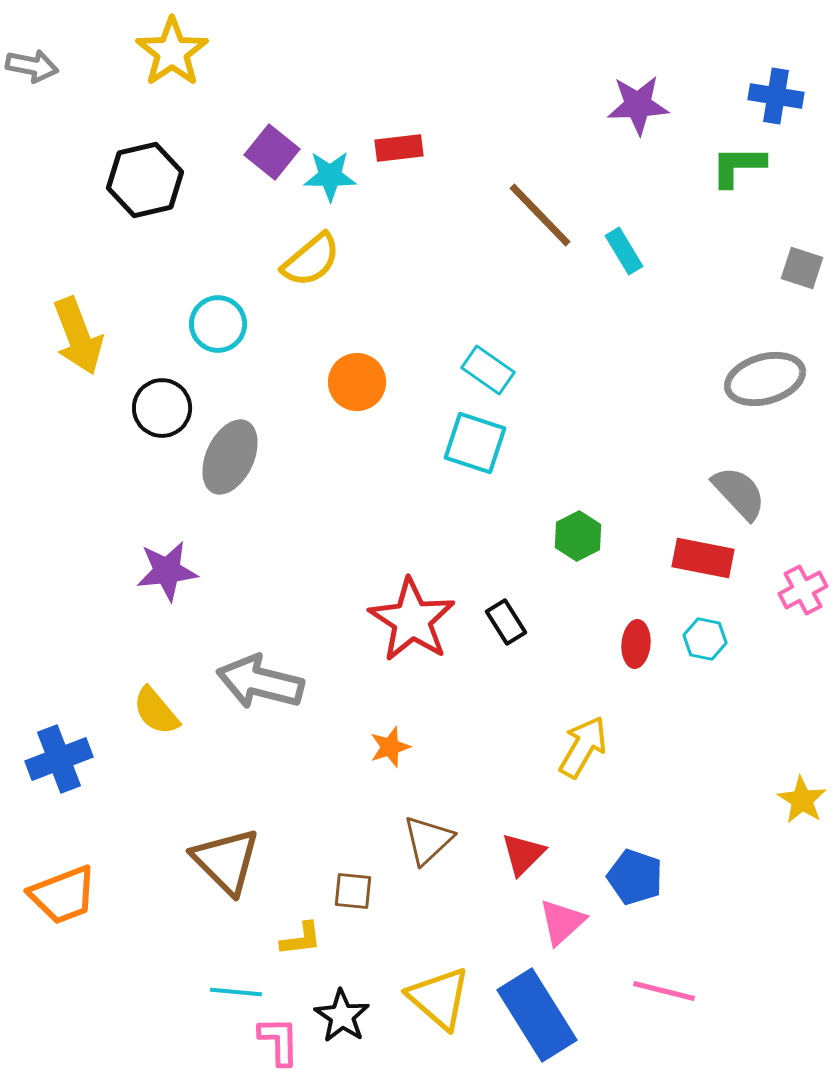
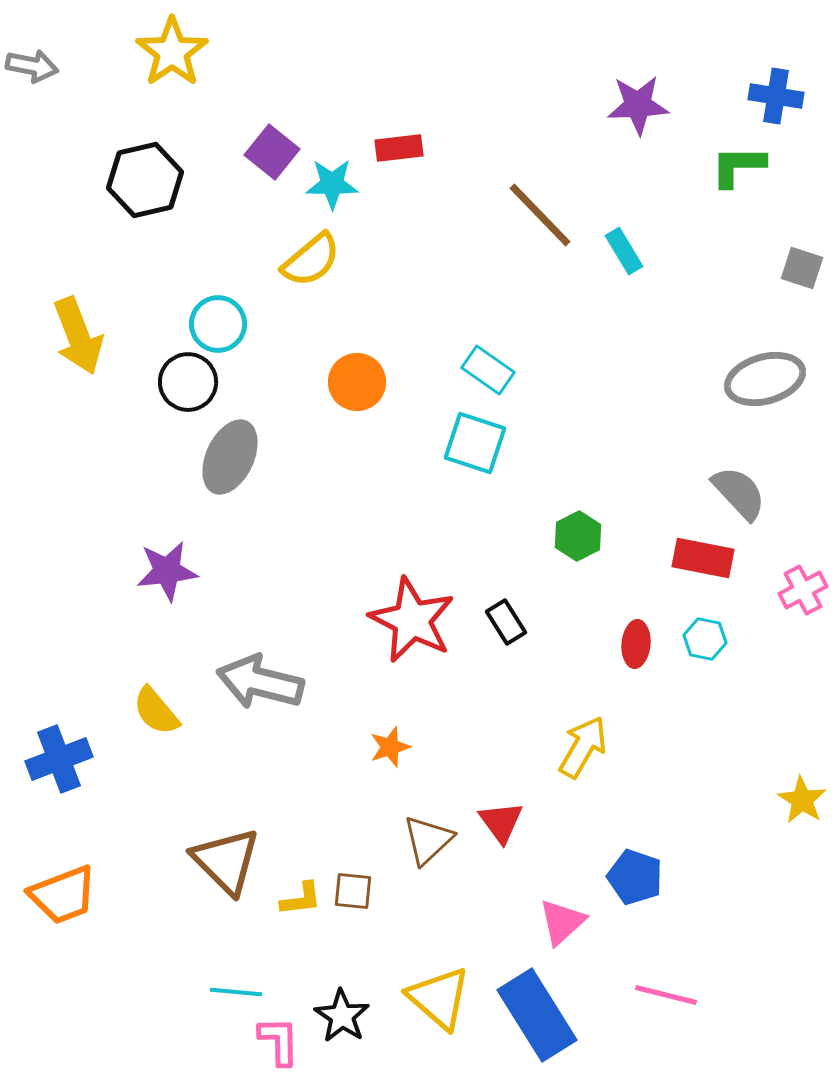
cyan star at (330, 176): moved 2 px right, 8 px down
black circle at (162, 408): moved 26 px right, 26 px up
red star at (412, 620): rotated 6 degrees counterclockwise
red triangle at (523, 854): moved 22 px left, 32 px up; rotated 21 degrees counterclockwise
yellow L-shape at (301, 939): moved 40 px up
pink line at (664, 991): moved 2 px right, 4 px down
